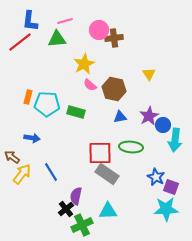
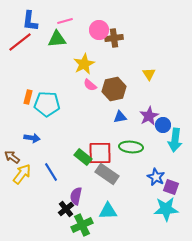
brown hexagon: rotated 25 degrees counterclockwise
green rectangle: moved 7 px right, 45 px down; rotated 24 degrees clockwise
